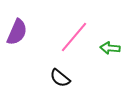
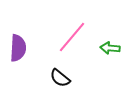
purple semicircle: moved 1 px right, 16 px down; rotated 20 degrees counterclockwise
pink line: moved 2 px left
